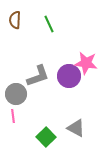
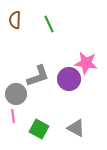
purple circle: moved 3 px down
green square: moved 7 px left, 8 px up; rotated 18 degrees counterclockwise
